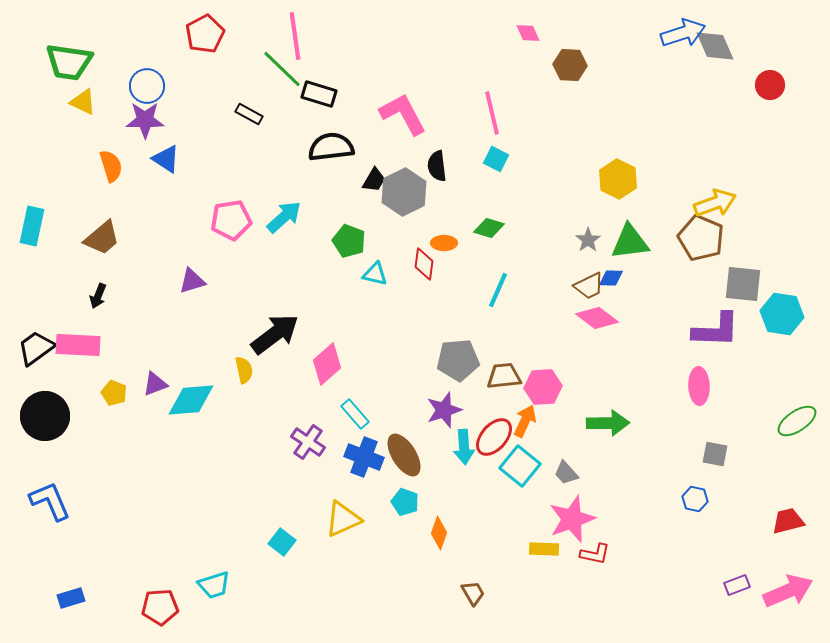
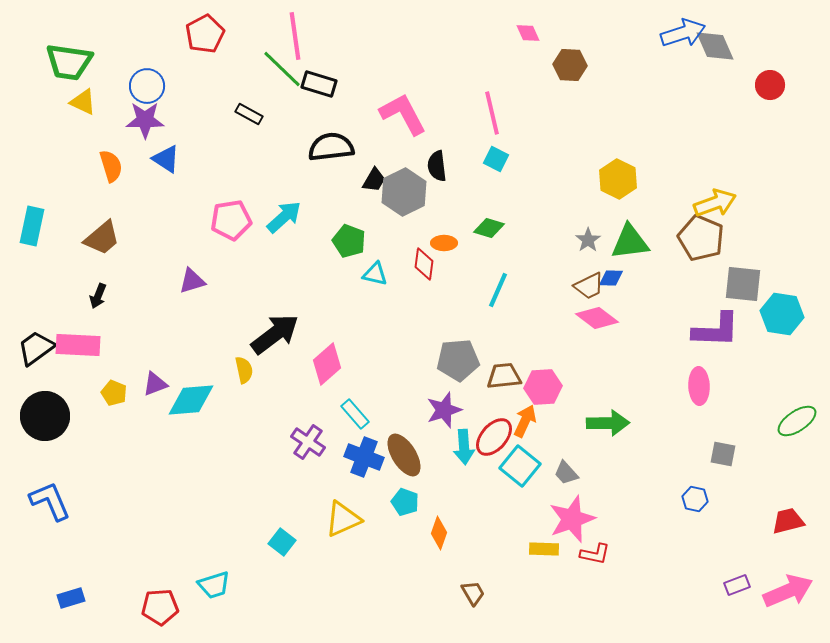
black rectangle at (319, 94): moved 10 px up
gray square at (715, 454): moved 8 px right
